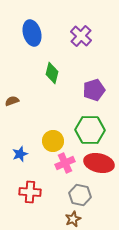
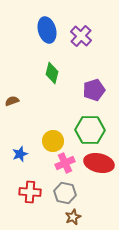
blue ellipse: moved 15 px right, 3 px up
gray hexagon: moved 15 px left, 2 px up
brown star: moved 2 px up
